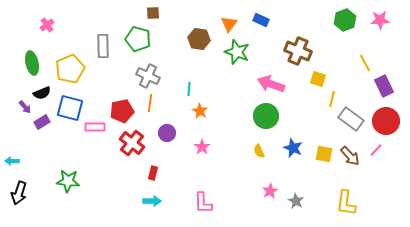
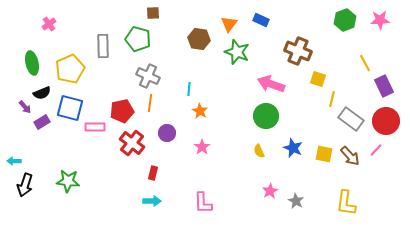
pink cross at (47, 25): moved 2 px right, 1 px up
cyan arrow at (12, 161): moved 2 px right
black arrow at (19, 193): moved 6 px right, 8 px up
